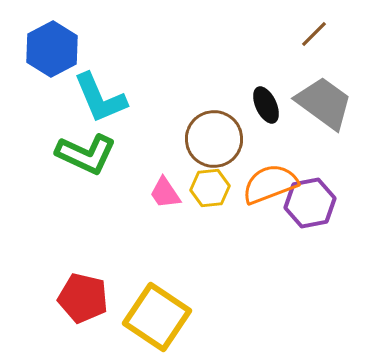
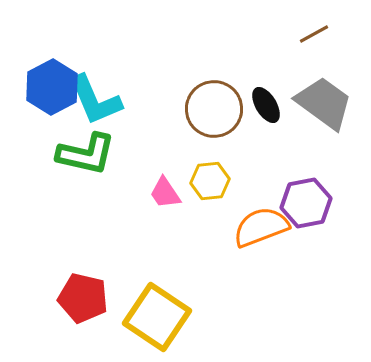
brown line: rotated 16 degrees clockwise
blue hexagon: moved 38 px down
cyan L-shape: moved 5 px left, 2 px down
black ellipse: rotated 6 degrees counterclockwise
brown circle: moved 30 px up
green L-shape: rotated 12 degrees counterclockwise
orange semicircle: moved 9 px left, 43 px down
yellow hexagon: moved 7 px up
purple hexagon: moved 4 px left
